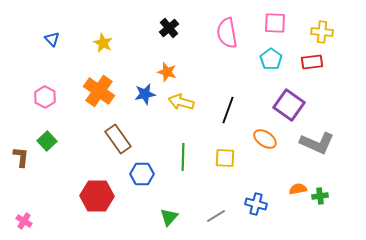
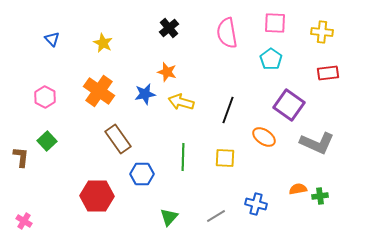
red rectangle: moved 16 px right, 11 px down
orange ellipse: moved 1 px left, 2 px up
